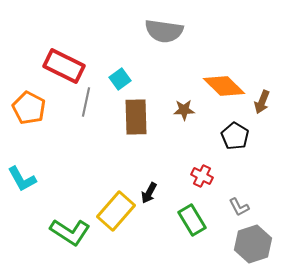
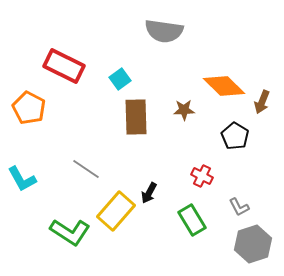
gray line: moved 67 px down; rotated 68 degrees counterclockwise
